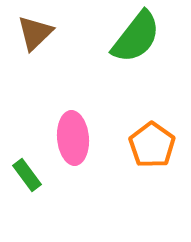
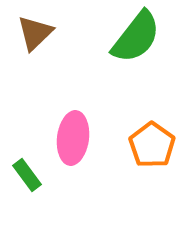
pink ellipse: rotated 12 degrees clockwise
